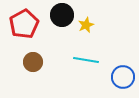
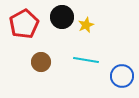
black circle: moved 2 px down
brown circle: moved 8 px right
blue circle: moved 1 px left, 1 px up
